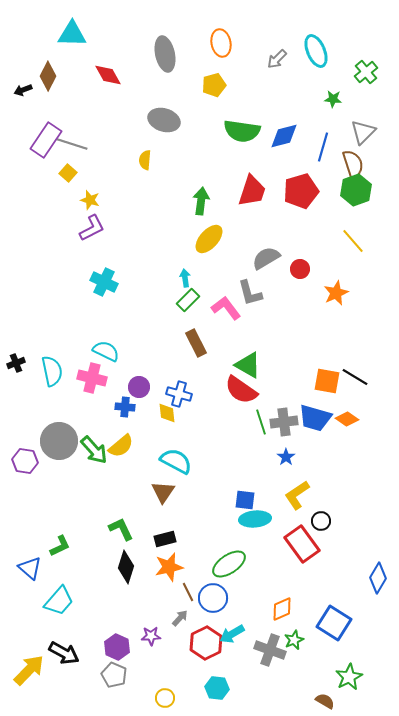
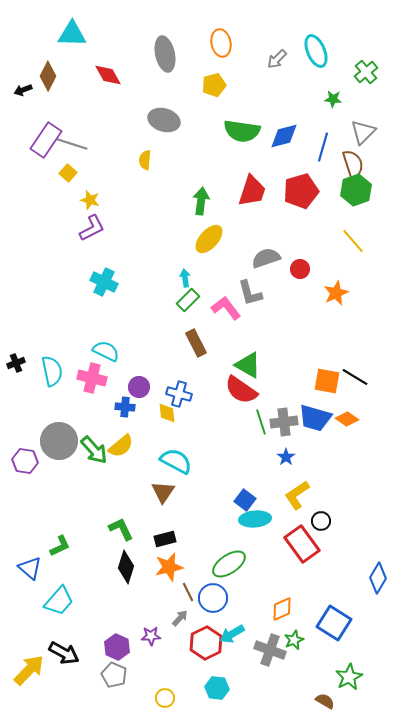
gray semicircle at (266, 258): rotated 12 degrees clockwise
blue square at (245, 500): rotated 30 degrees clockwise
